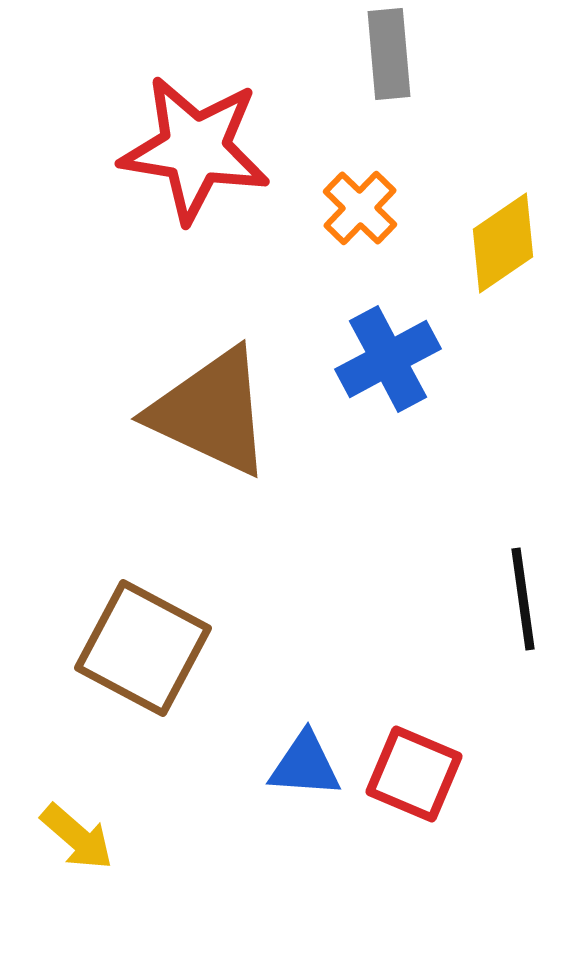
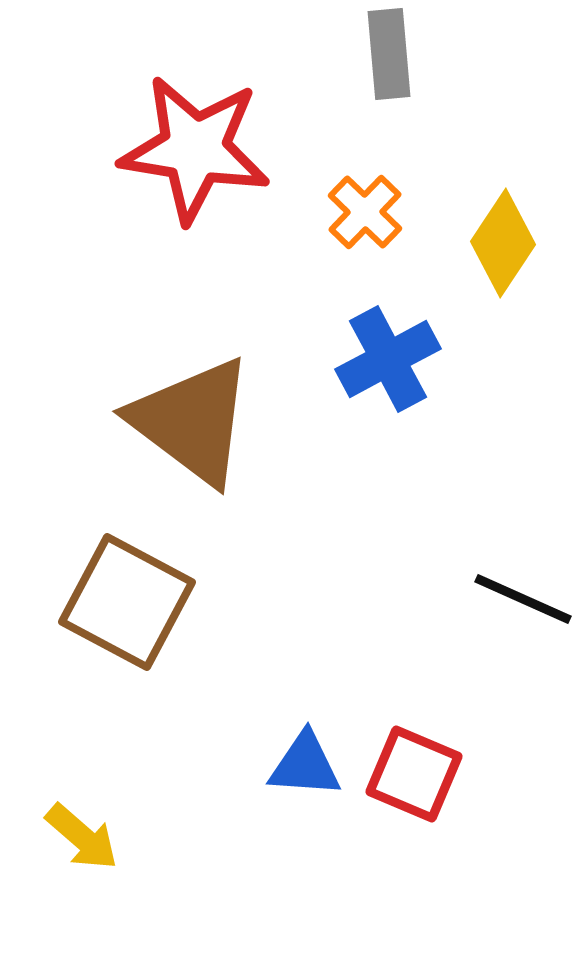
orange cross: moved 5 px right, 4 px down
yellow diamond: rotated 22 degrees counterclockwise
brown triangle: moved 19 px left, 9 px down; rotated 12 degrees clockwise
black line: rotated 58 degrees counterclockwise
brown square: moved 16 px left, 46 px up
yellow arrow: moved 5 px right
